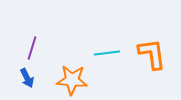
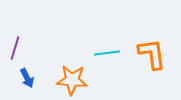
purple line: moved 17 px left
